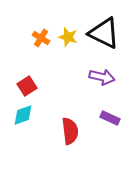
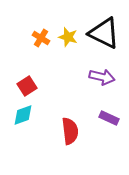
purple rectangle: moved 1 px left
